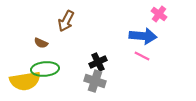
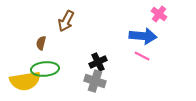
brown semicircle: rotated 80 degrees clockwise
